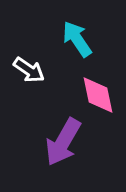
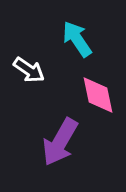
purple arrow: moved 3 px left
